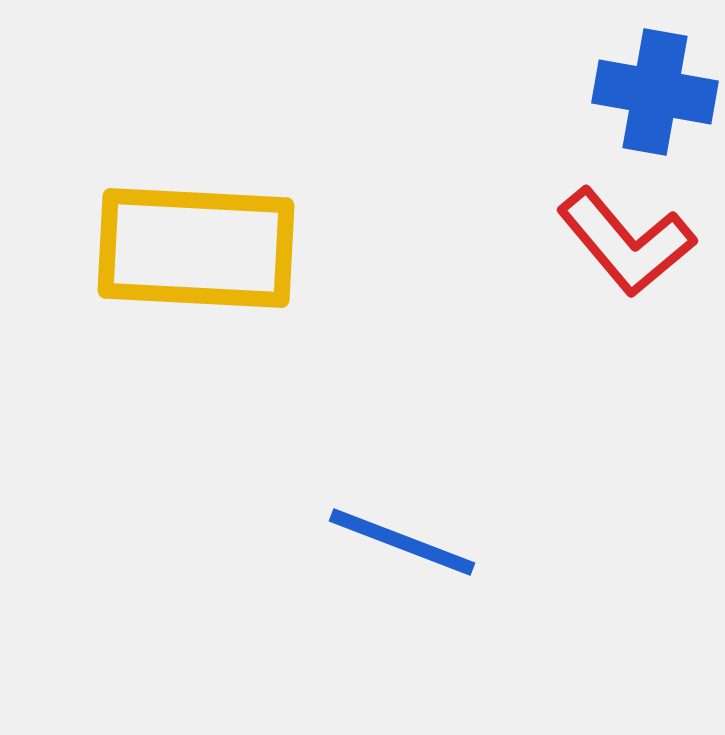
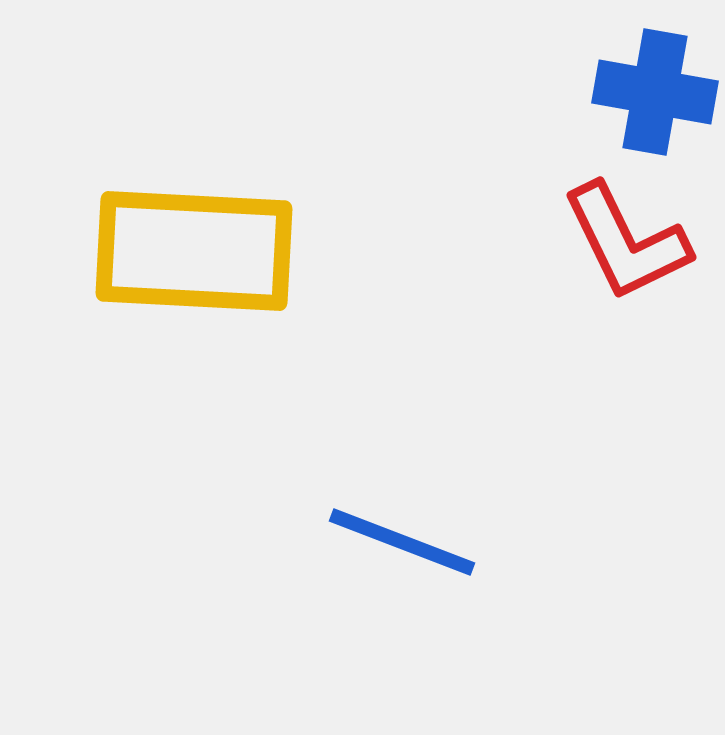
red L-shape: rotated 14 degrees clockwise
yellow rectangle: moved 2 px left, 3 px down
